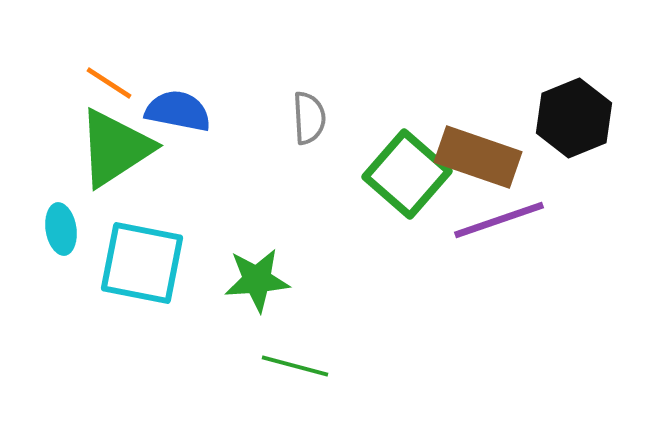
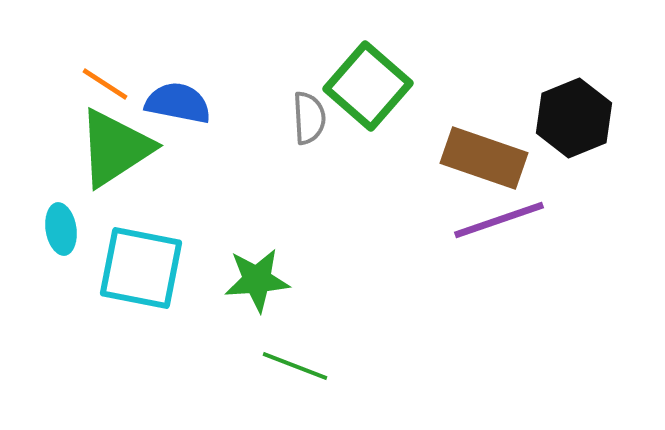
orange line: moved 4 px left, 1 px down
blue semicircle: moved 8 px up
brown rectangle: moved 6 px right, 1 px down
green square: moved 39 px left, 88 px up
cyan square: moved 1 px left, 5 px down
green line: rotated 6 degrees clockwise
